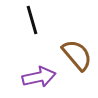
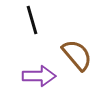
purple arrow: moved 1 px up; rotated 12 degrees clockwise
